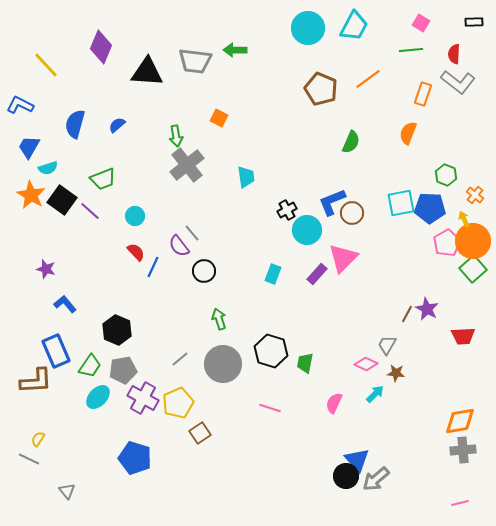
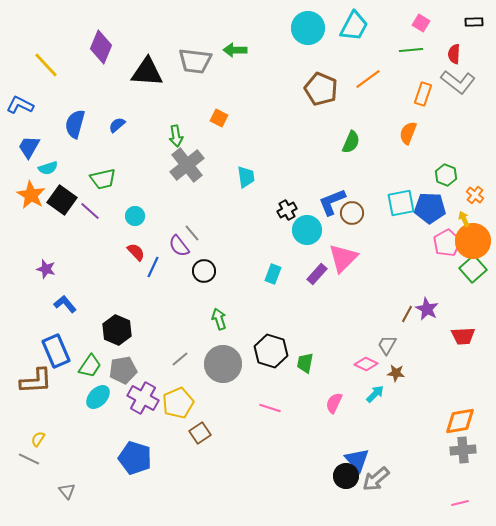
green trapezoid at (103, 179): rotated 8 degrees clockwise
